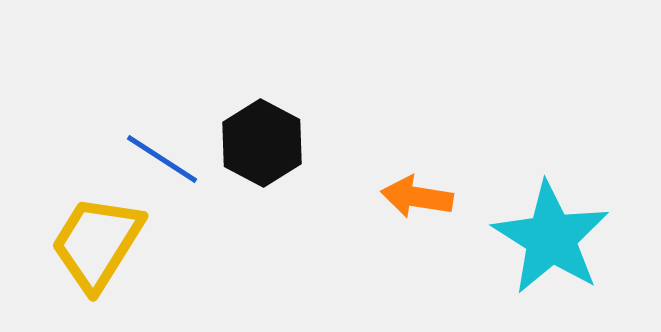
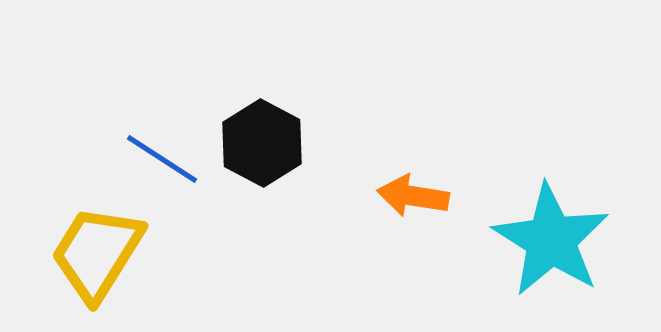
orange arrow: moved 4 px left, 1 px up
cyan star: moved 2 px down
yellow trapezoid: moved 10 px down
